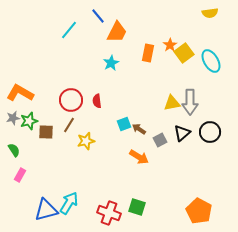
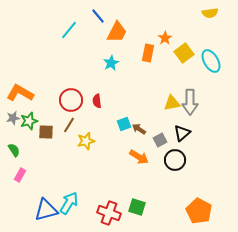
orange star: moved 5 px left, 7 px up
black circle: moved 35 px left, 28 px down
